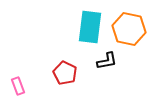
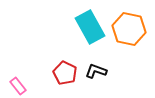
cyan rectangle: rotated 36 degrees counterclockwise
black L-shape: moved 11 px left, 10 px down; rotated 150 degrees counterclockwise
pink rectangle: rotated 18 degrees counterclockwise
